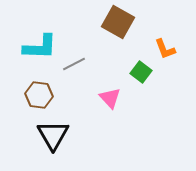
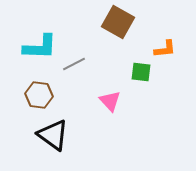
orange L-shape: rotated 75 degrees counterclockwise
green square: rotated 30 degrees counterclockwise
pink triangle: moved 3 px down
black triangle: rotated 24 degrees counterclockwise
